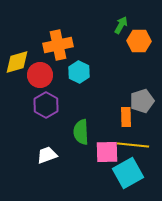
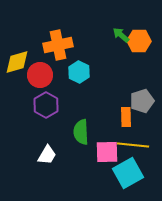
green arrow: moved 10 px down; rotated 78 degrees counterclockwise
white trapezoid: rotated 140 degrees clockwise
